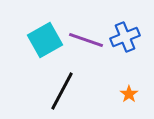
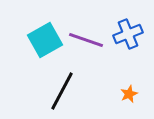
blue cross: moved 3 px right, 3 px up
orange star: rotated 12 degrees clockwise
